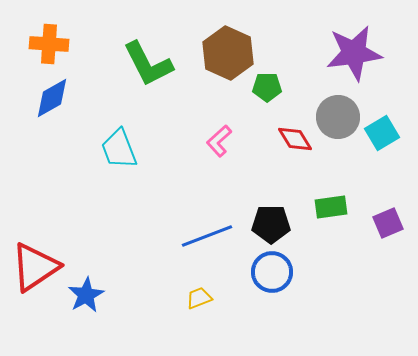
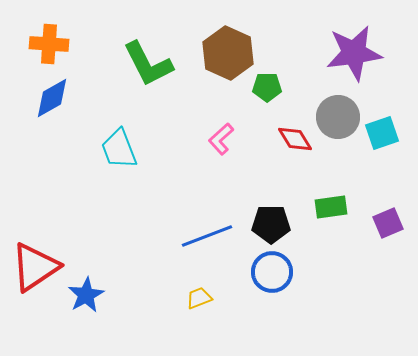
cyan square: rotated 12 degrees clockwise
pink L-shape: moved 2 px right, 2 px up
